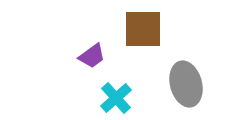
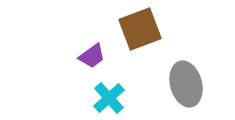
brown square: moved 3 px left; rotated 21 degrees counterclockwise
cyan cross: moved 7 px left
